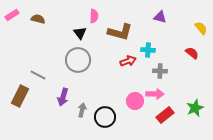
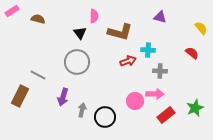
pink rectangle: moved 4 px up
gray circle: moved 1 px left, 2 px down
red rectangle: moved 1 px right
